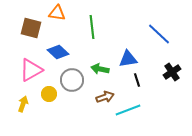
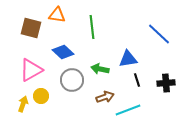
orange triangle: moved 2 px down
blue diamond: moved 5 px right
black cross: moved 6 px left, 11 px down; rotated 30 degrees clockwise
yellow circle: moved 8 px left, 2 px down
